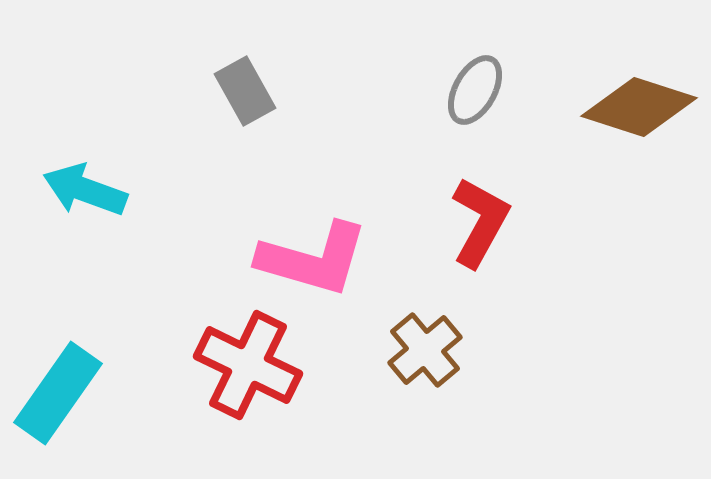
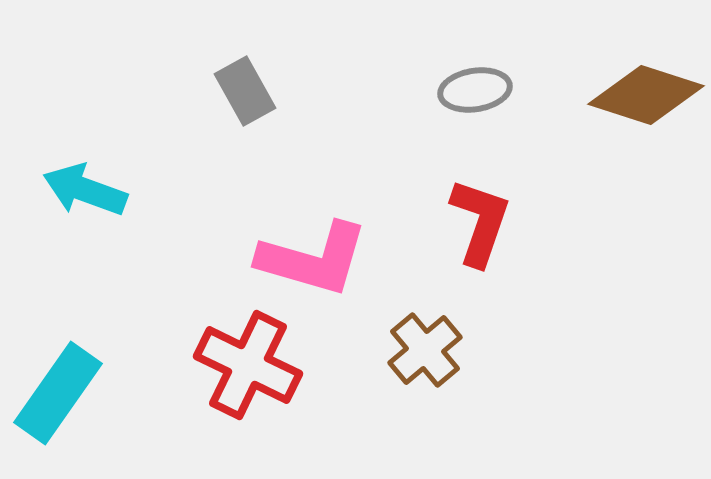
gray ellipse: rotated 52 degrees clockwise
brown diamond: moved 7 px right, 12 px up
red L-shape: rotated 10 degrees counterclockwise
